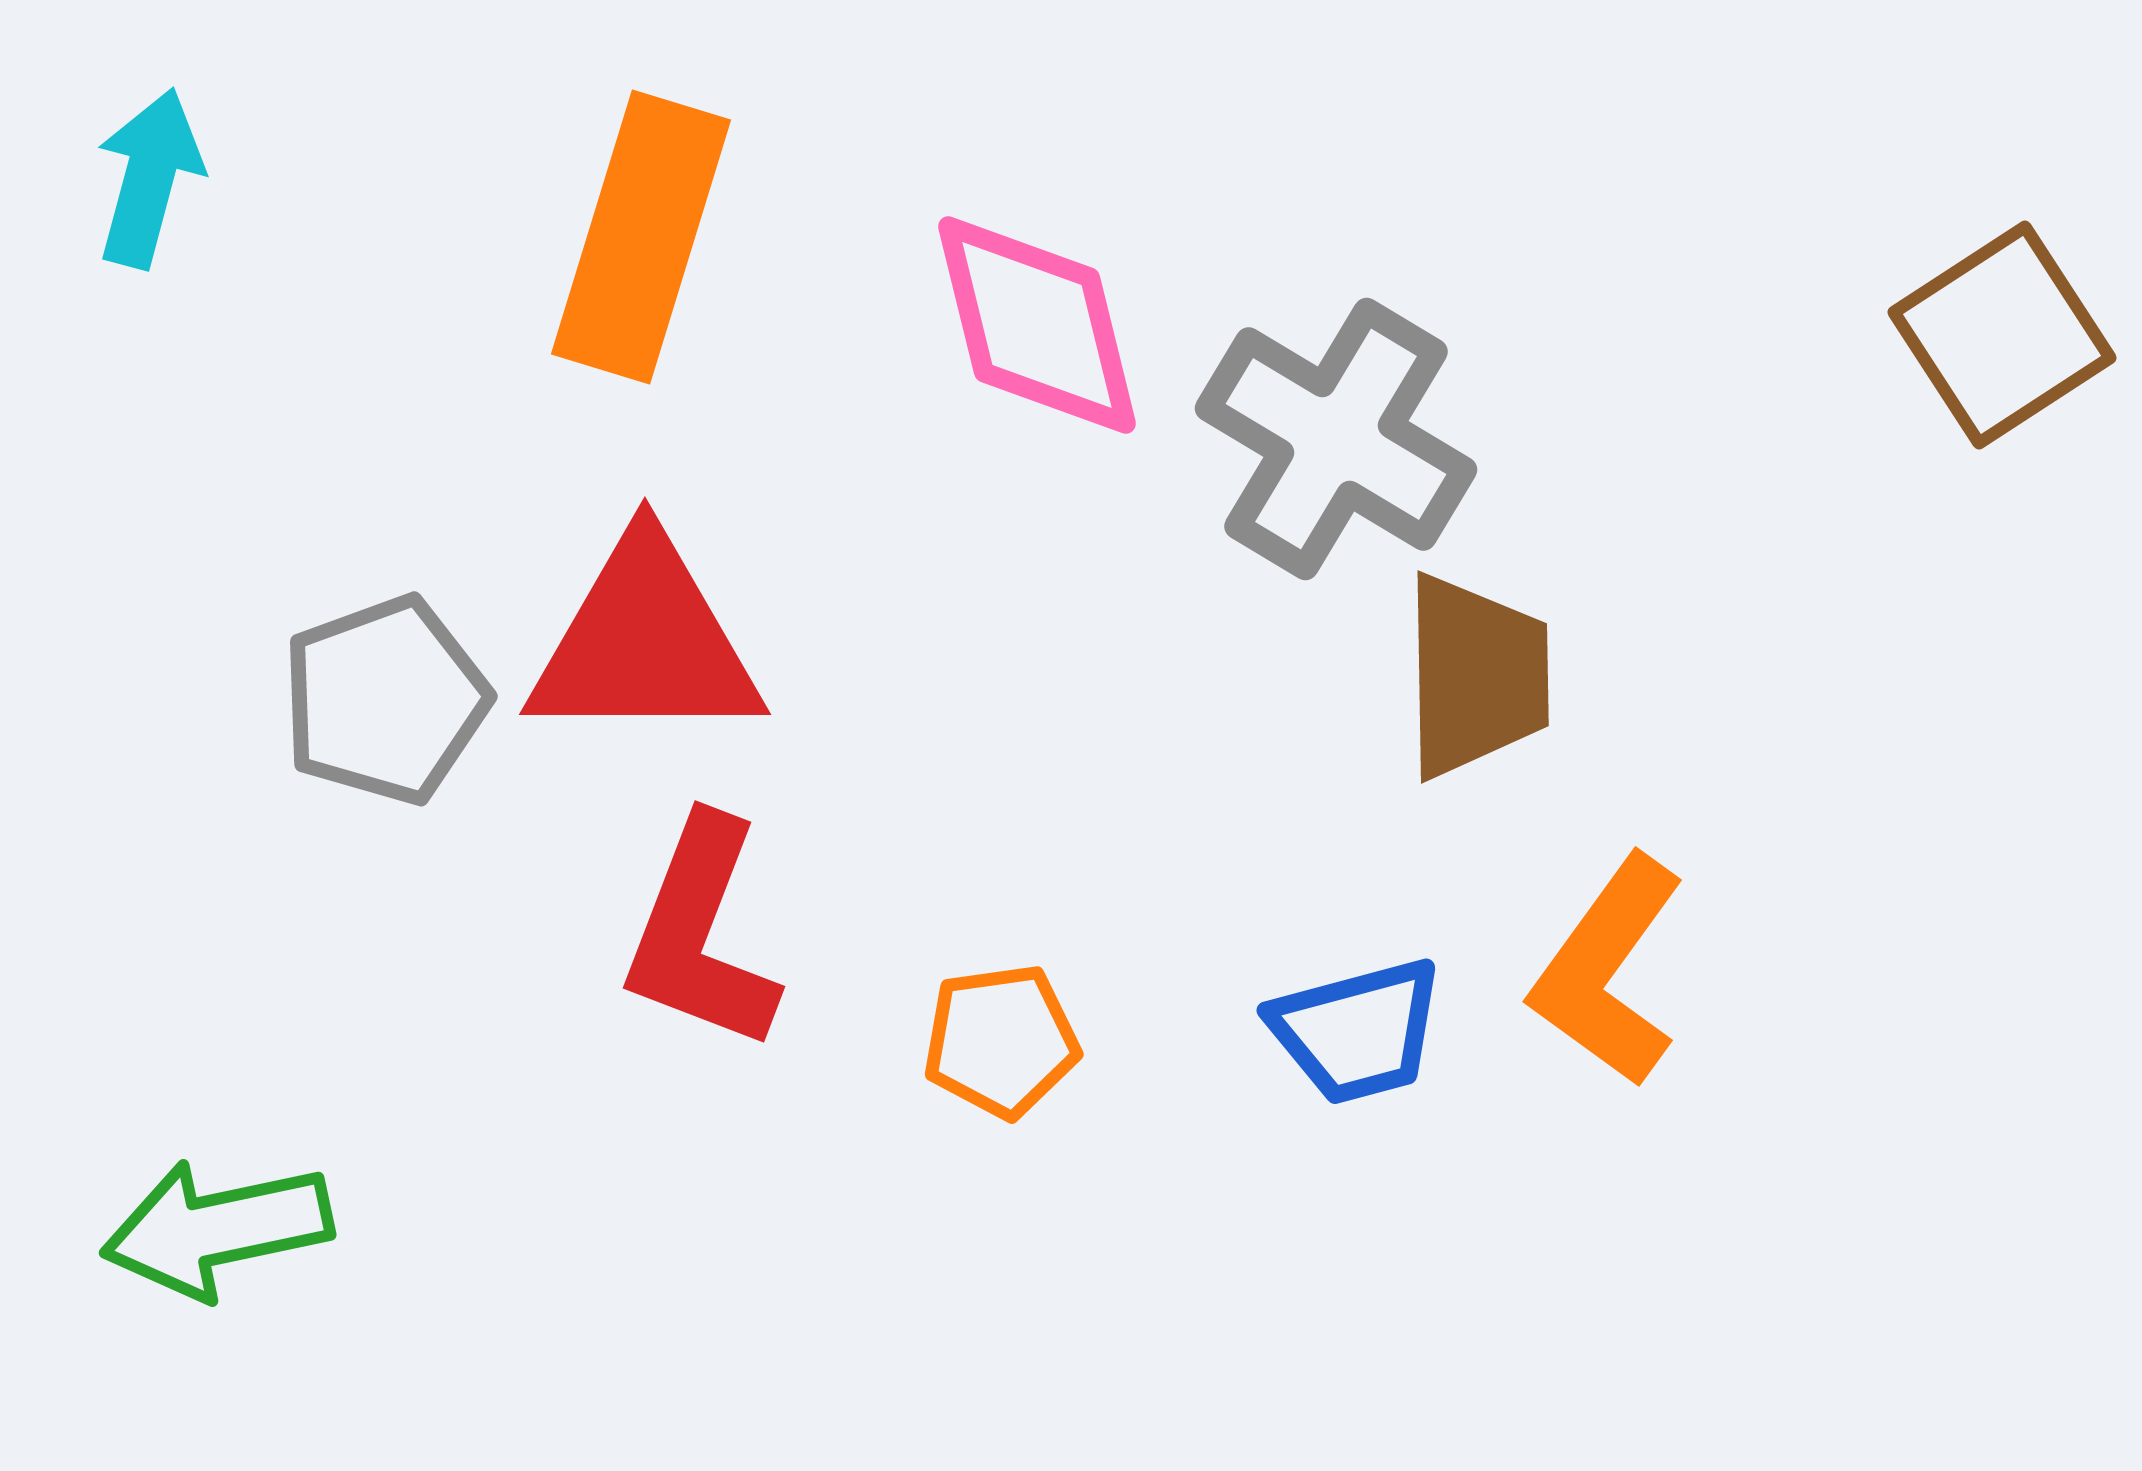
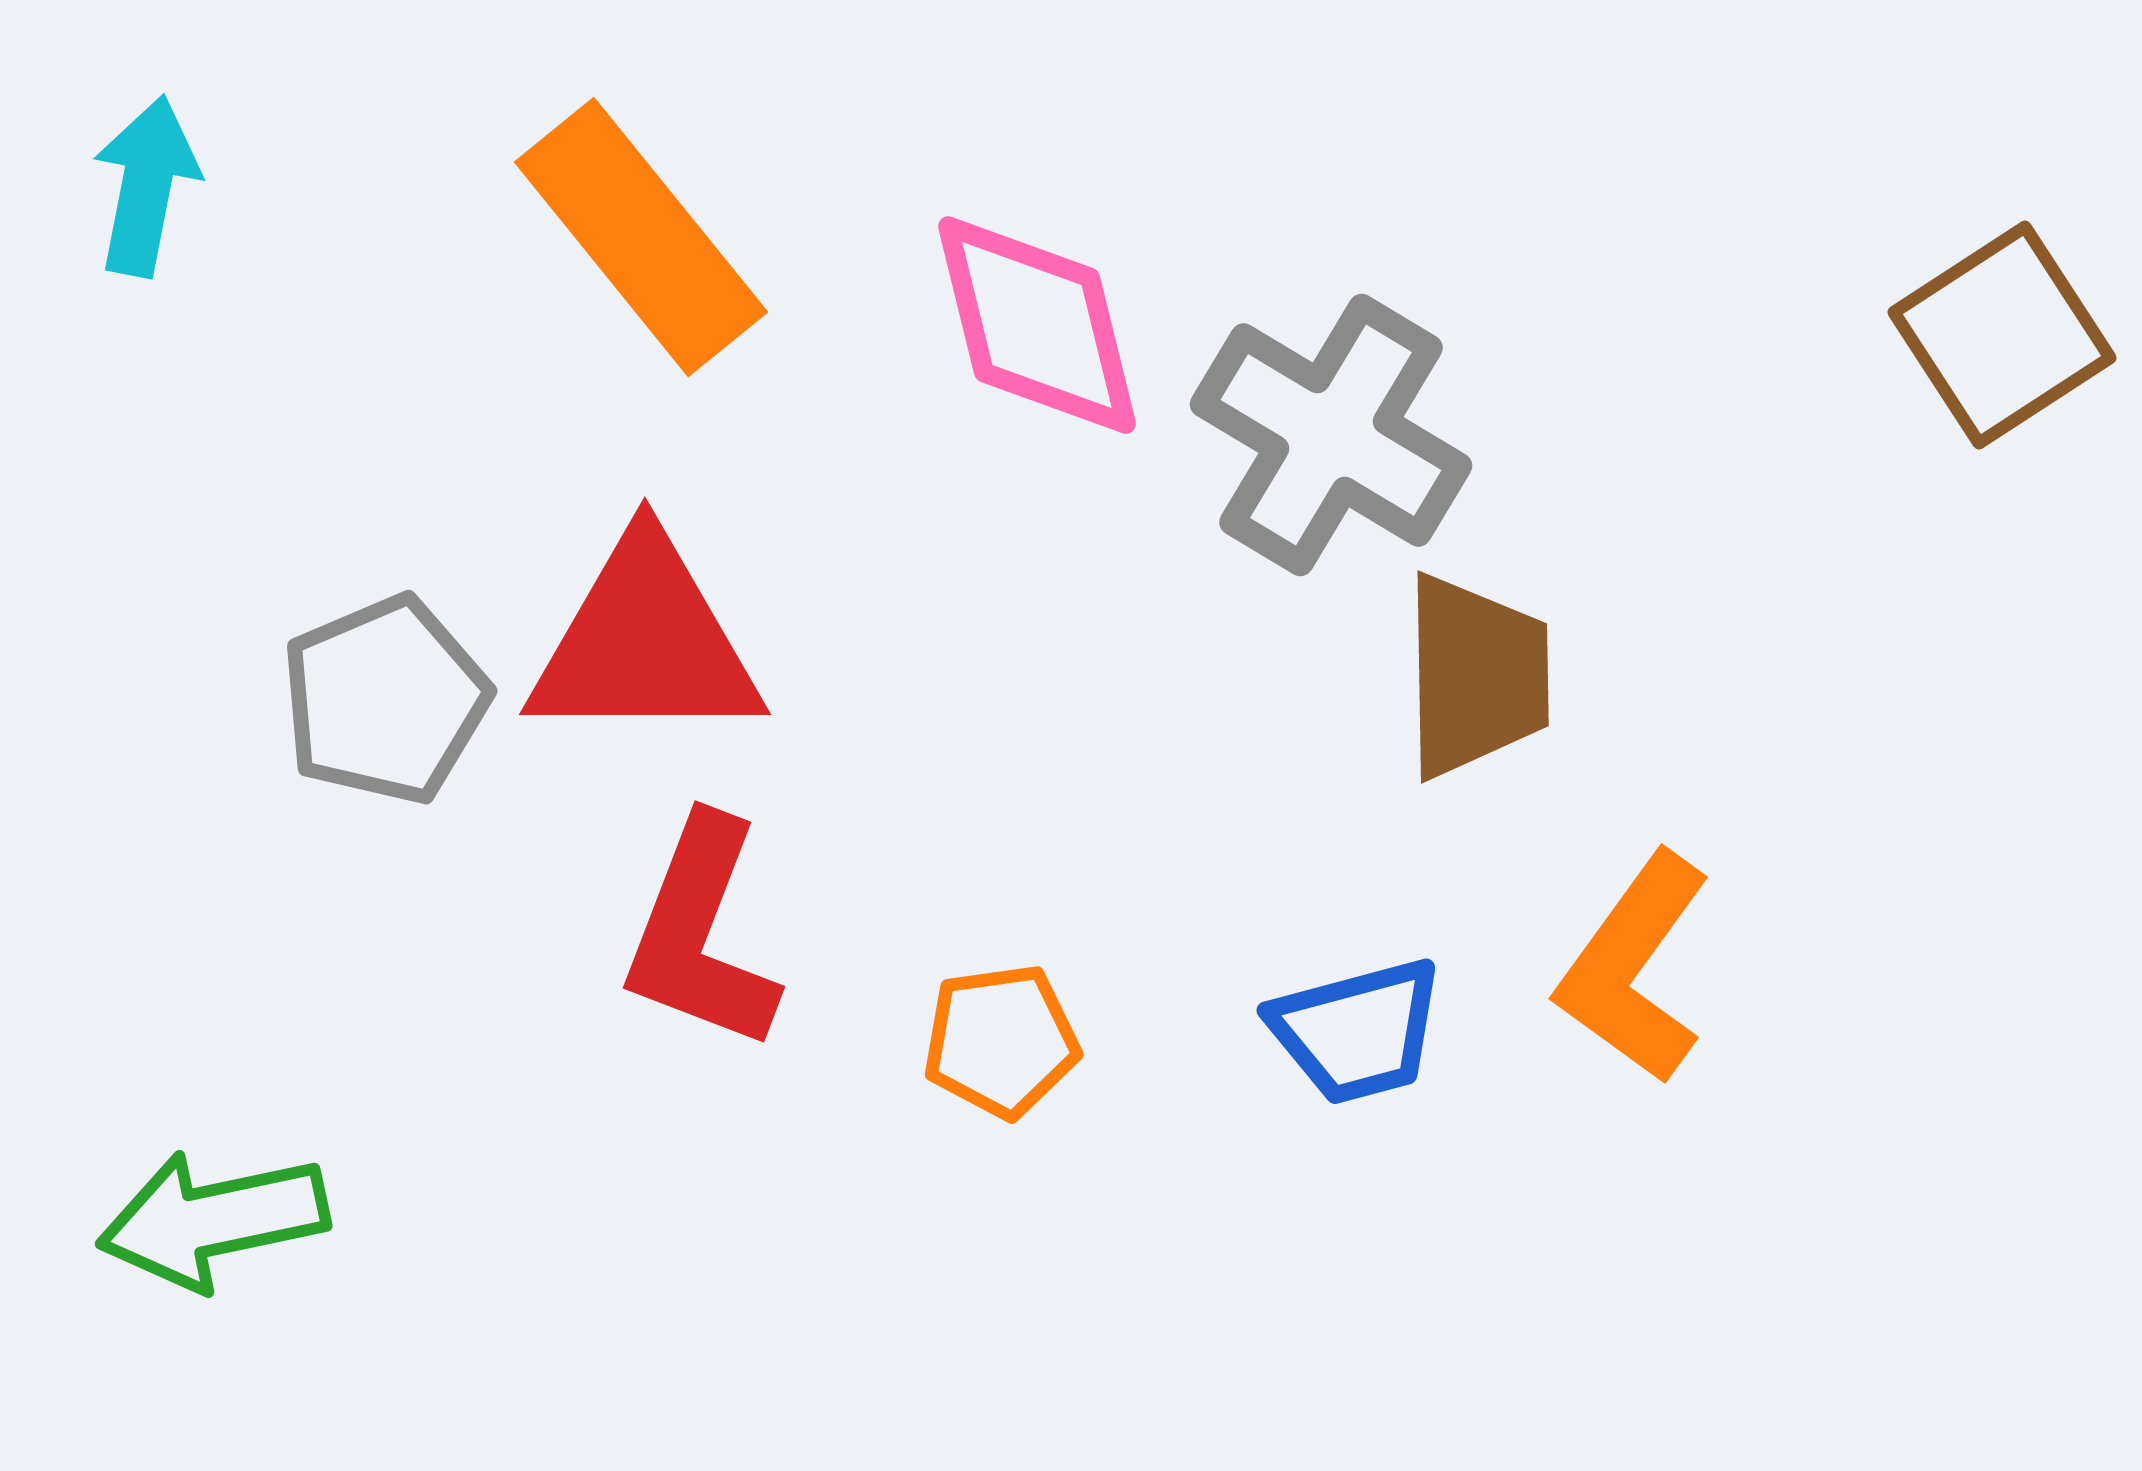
cyan arrow: moved 3 px left, 8 px down; rotated 4 degrees counterclockwise
orange rectangle: rotated 56 degrees counterclockwise
gray cross: moved 5 px left, 4 px up
gray pentagon: rotated 3 degrees counterclockwise
orange L-shape: moved 26 px right, 3 px up
green arrow: moved 4 px left, 9 px up
